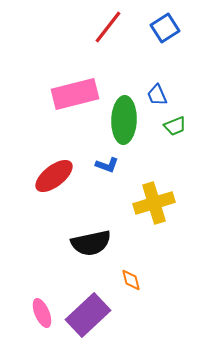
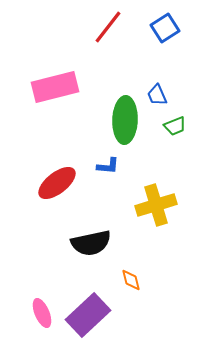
pink rectangle: moved 20 px left, 7 px up
green ellipse: moved 1 px right
blue L-shape: moved 1 px right, 1 px down; rotated 15 degrees counterclockwise
red ellipse: moved 3 px right, 7 px down
yellow cross: moved 2 px right, 2 px down
